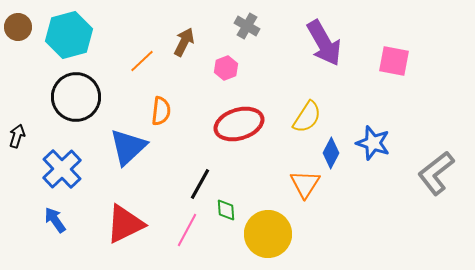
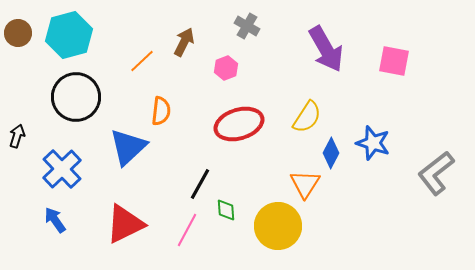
brown circle: moved 6 px down
purple arrow: moved 2 px right, 6 px down
yellow circle: moved 10 px right, 8 px up
